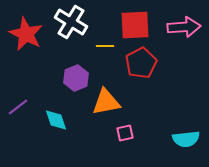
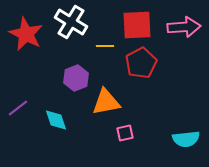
red square: moved 2 px right
purple line: moved 1 px down
